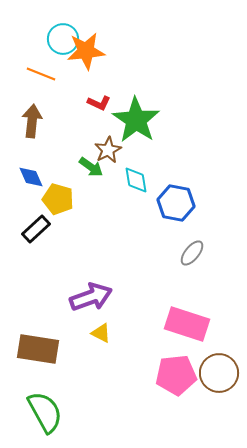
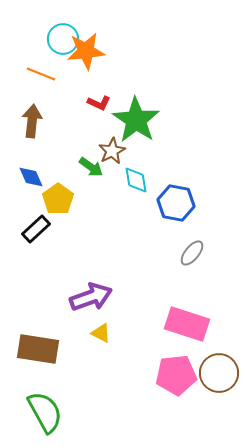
brown star: moved 4 px right, 1 px down
yellow pentagon: rotated 20 degrees clockwise
